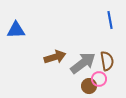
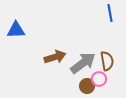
blue line: moved 7 px up
brown circle: moved 2 px left
